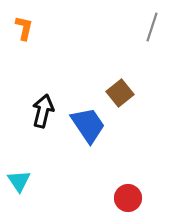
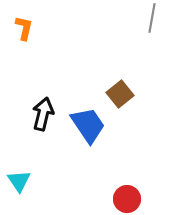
gray line: moved 9 px up; rotated 8 degrees counterclockwise
brown square: moved 1 px down
black arrow: moved 3 px down
red circle: moved 1 px left, 1 px down
